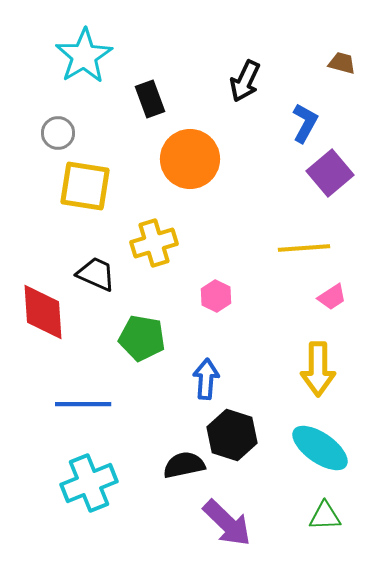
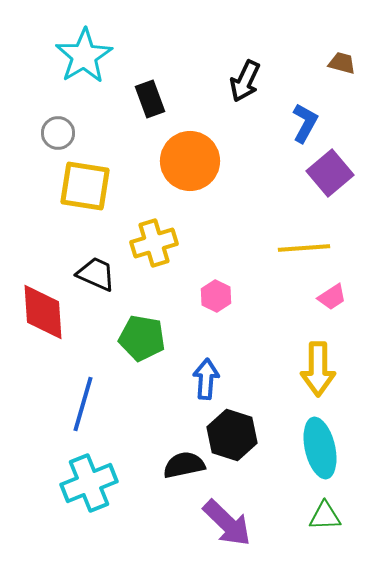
orange circle: moved 2 px down
blue line: rotated 74 degrees counterclockwise
cyan ellipse: rotated 42 degrees clockwise
